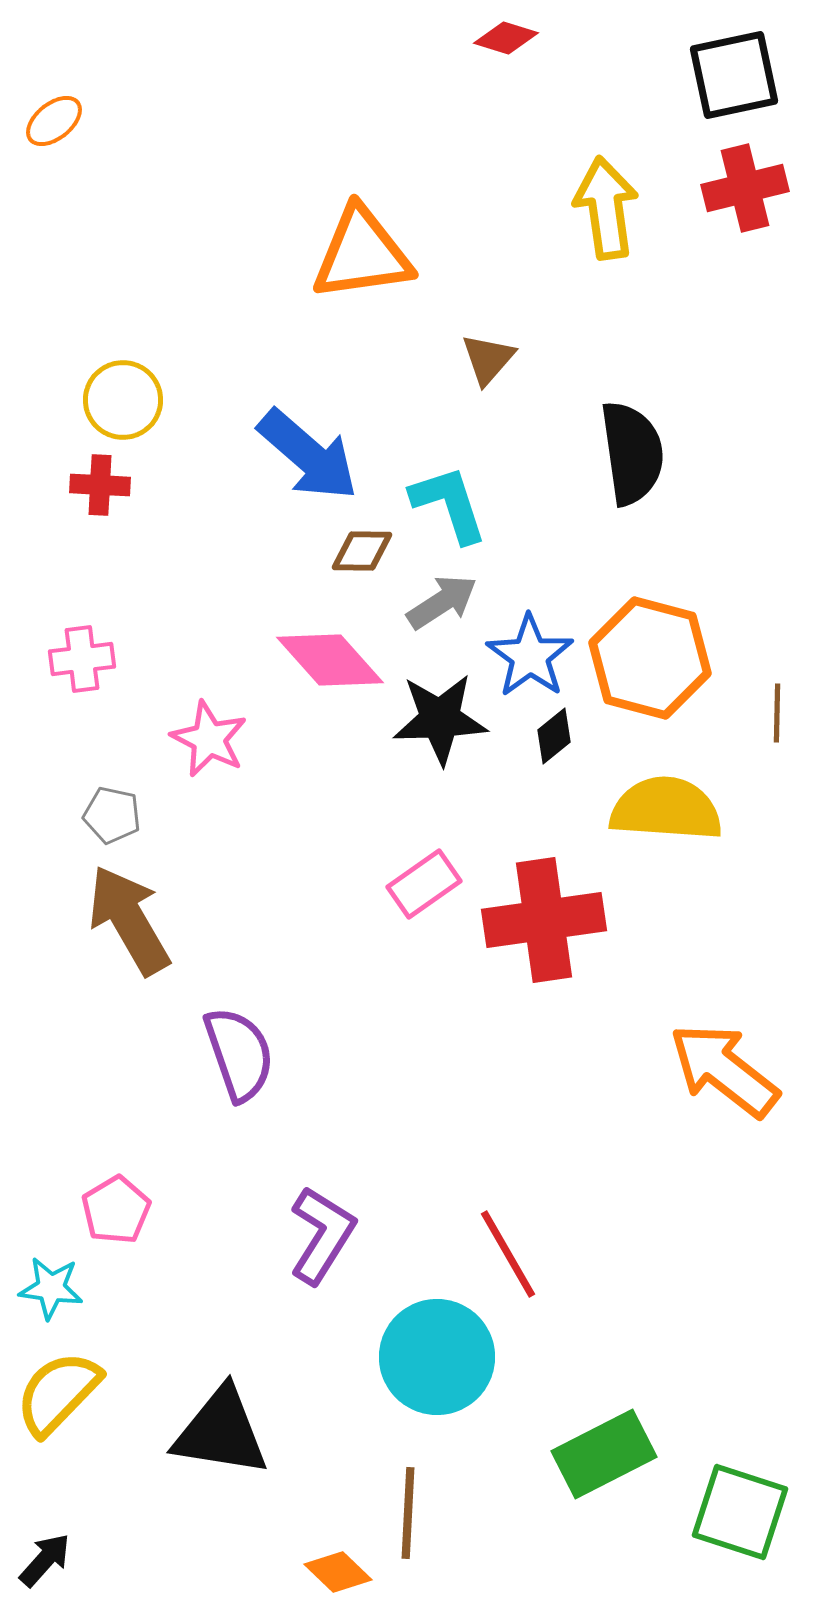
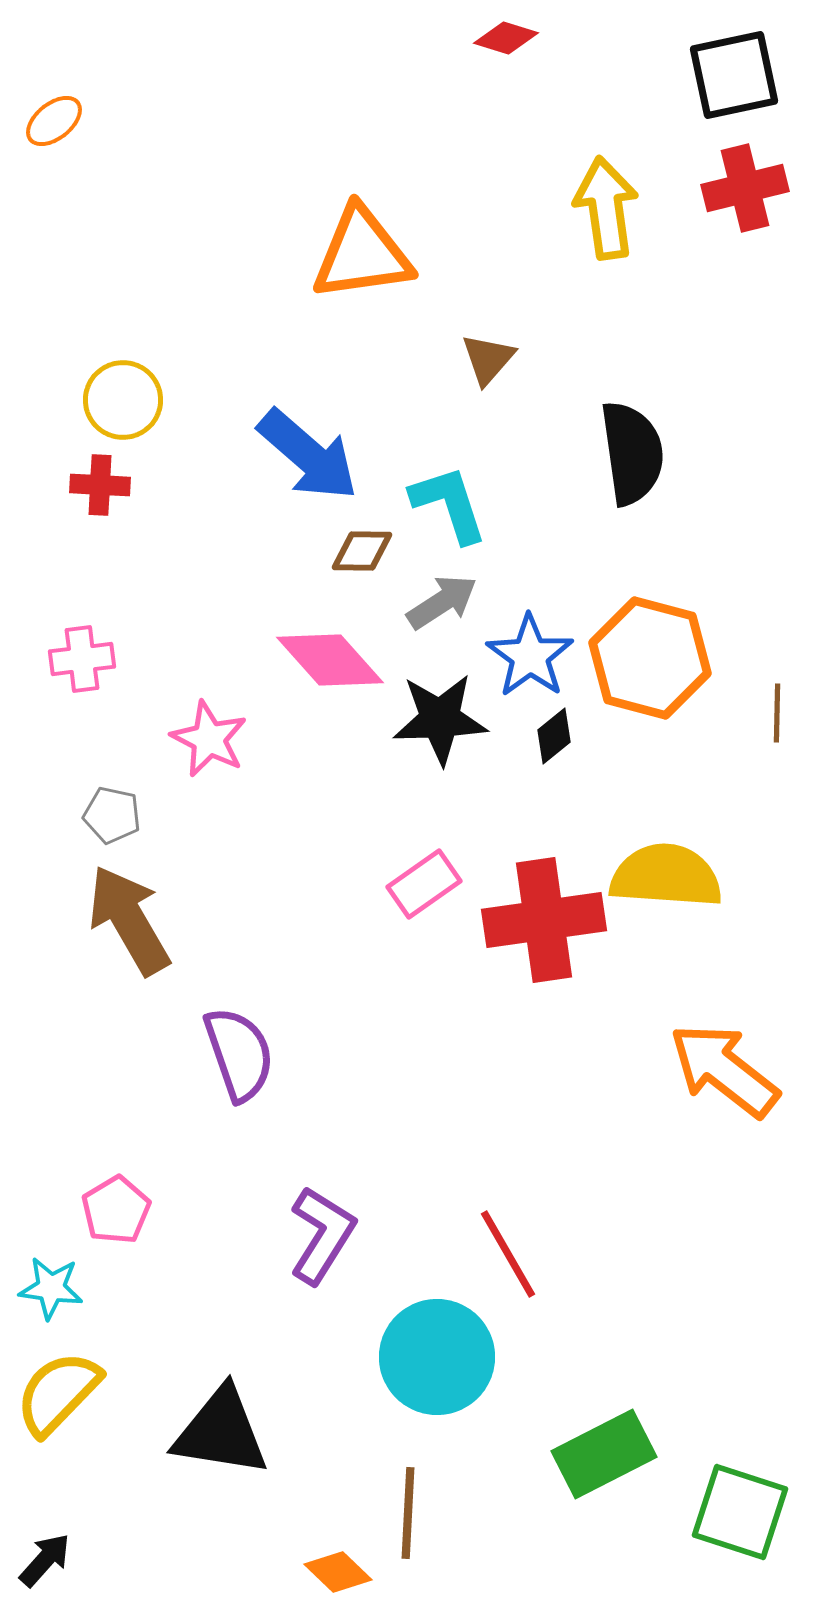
yellow semicircle at (666, 809): moved 67 px down
